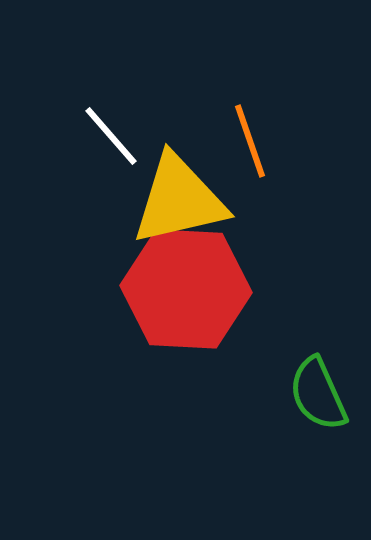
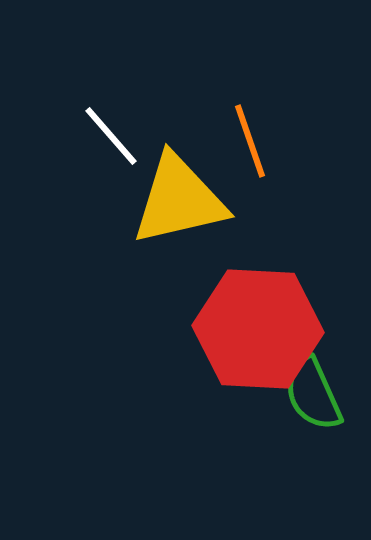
red hexagon: moved 72 px right, 40 px down
green semicircle: moved 5 px left
